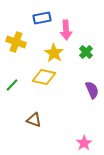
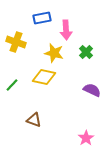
yellow star: rotated 18 degrees counterclockwise
purple semicircle: rotated 42 degrees counterclockwise
pink star: moved 2 px right, 5 px up
